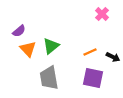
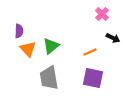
purple semicircle: rotated 48 degrees counterclockwise
black arrow: moved 19 px up
